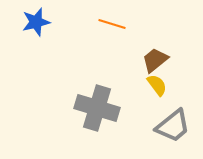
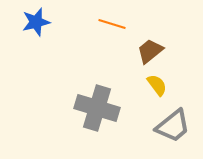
brown trapezoid: moved 5 px left, 9 px up
